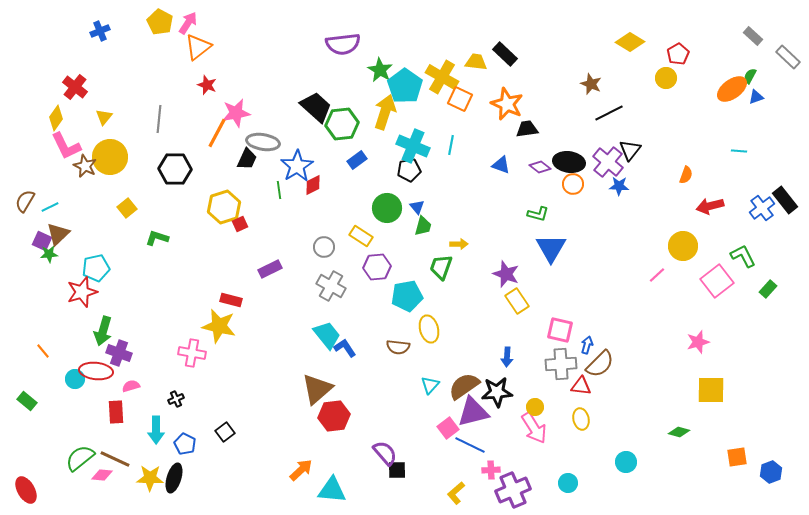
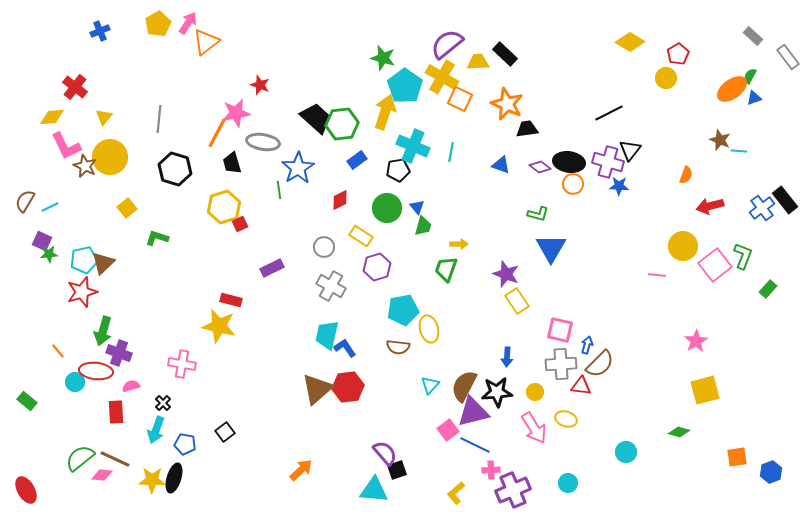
yellow pentagon at (160, 22): moved 2 px left, 2 px down; rotated 15 degrees clockwise
purple semicircle at (343, 44): moved 104 px right; rotated 148 degrees clockwise
orange triangle at (198, 47): moved 8 px right, 5 px up
gray rectangle at (788, 57): rotated 10 degrees clockwise
yellow trapezoid at (476, 62): moved 2 px right; rotated 10 degrees counterclockwise
green star at (380, 70): moved 3 px right, 12 px up; rotated 15 degrees counterclockwise
brown star at (591, 84): moved 129 px right, 56 px down
red star at (207, 85): moved 53 px right
blue triangle at (756, 97): moved 2 px left, 1 px down
black trapezoid at (316, 107): moved 11 px down
yellow diamond at (56, 118): moved 4 px left, 1 px up; rotated 50 degrees clockwise
cyan line at (451, 145): moved 7 px down
black trapezoid at (247, 159): moved 15 px left, 4 px down; rotated 140 degrees clockwise
purple cross at (608, 162): rotated 24 degrees counterclockwise
blue star at (297, 166): moved 1 px right, 2 px down
black hexagon at (175, 169): rotated 16 degrees clockwise
black pentagon at (409, 170): moved 11 px left
red diamond at (313, 185): moved 27 px right, 15 px down
brown triangle at (58, 234): moved 45 px right, 29 px down
green L-shape at (743, 256): rotated 48 degrees clockwise
purple hexagon at (377, 267): rotated 12 degrees counterclockwise
green trapezoid at (441, 267): moved 5 px right, 2 px down
cyan pentagon at (96, 268): moved 12 px left, 8 px up
purple rectangle at (270, 269): moved 2 px right, 1 px up
pink line at (657, 275): rotated 48 degrees clockwise
pink square at (717, 281): moved 2 px left, 16 px up
cyan pentagon at (407, 296): moved 4 px left, 14 px down
cyan trapezoid at (327, 335): rotated 128 degrees counterclockwise
pink star at (698, 342): moved 2 px left, 1 px up; rotated 15 degrees counterclockwise
orange line at (43, 351): moved 15 px right
pink cross at (192, 353): moved 10 px left, 11 px down
cyan circle at (75, 379): moved 3 px down
brown semicircle at (464, 386): rotated 28 degrees counterclockwise
yellow square at (711, 390): moved 6 px left; rotated 16 degrees counterclockwise
black cross at (176, 399): moved 13 px left, 4 px down; rotated 21 degrees counterclockwise
yellow circle at (535, 407): moved 15 px up
red hexagon at (334, 416): moved 14 px right, 29 px up
yellow ellipse at (581, 419): moved 15 px left; rotated 60 degrees counterclockwise
pink square at (448, 428): moved 2 px down
cyan arrow at (156, 430): rotated 20 degrees clockwise
blue pentagon at (185, 444): rotated 15 degrees counterclockwise
blue line at (470, 445): moved 5 px right
cyan circle at (626, 462): moved 10 px up
black square at (397, 470): rotated 18 degrees counterclockwise
yellow star at (150, 478): moved 2 px right, 2 px down
cyan triangle at (332, 490): moved 42 px right
